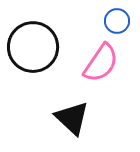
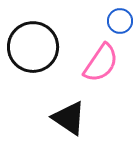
blue circle: moved 3 px right
black triangle: moved 3 px left; rotated 9 degrees counterclockwise
